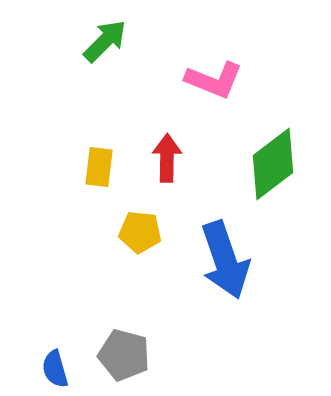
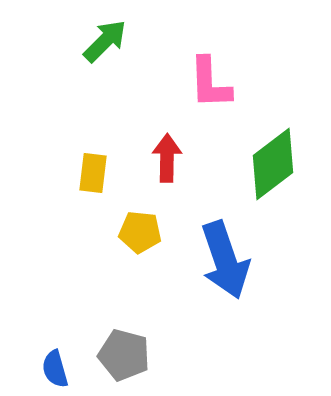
pink L-shape: moved 4 px left, 3 px down; rotated 66 degrees clockwise
yellow rectangle: moved 6 px left, 6 px down
